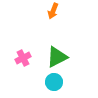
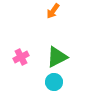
orange arrow: rotated 14 degrees clockwise
pink cross: moved 2 px left, 1 px up
